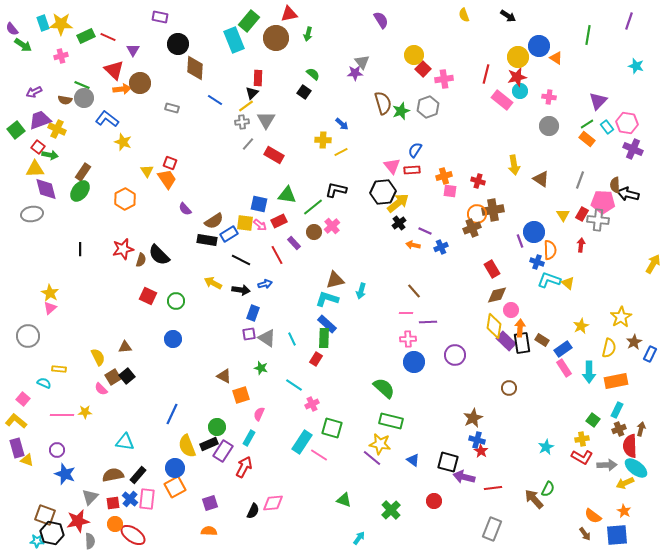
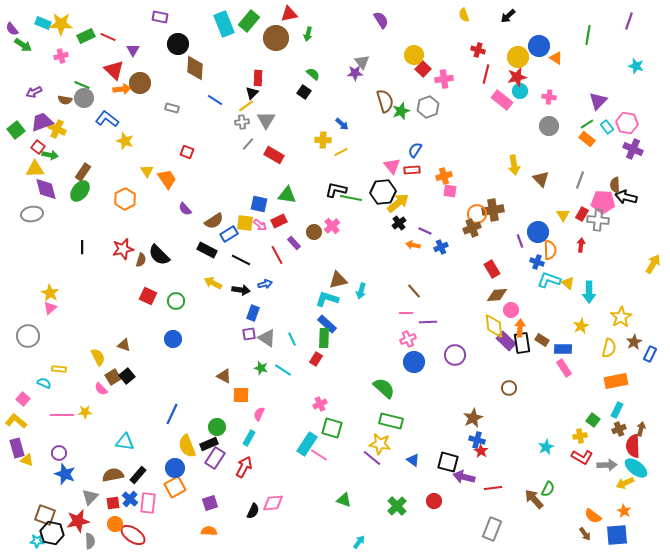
black arrow at (508, 16): rotated 105 degrees clockwise
cyan rectangle at (43, 23): rotated 49 degrees counterclockwise
cyan rectangle at (234, 40): moved 10 px left, 16 px up
brown semicircle at (383, 103): moved 2 px right, 2 px up
purple trapezoid at (40, 120): moved 2 px right, 2 px down
yellow star at (123, 142): moved 2 px right, 1 px up
red square at (170, 163): moved 17 px right, 11 px up
brown triangle at (541, 179): rotated 12 degrees clockwise
red cross at (478, 181): moved 131 px up
black arrow at (628, 194): moved 2 px left, 3 px down
green line at (313, 207): moved 38 px right, 9 px up; rotated 50 degrees clockwise
blue circle at (534, 232): moved 4 px right
black rectangle at (207, 240): moved 10 px down; rotated 18 degrees clockwise
black line at (80, 249): moved 2 px right, 2 px up
brown triangle at (335, 280): moved 3 px right
brown diamond at (497, 295): rotated 10 degrees clockwise
yellow diamond at (494, 326): rotated 15 degrees counterclockwise
pink cross at (408, 339): rotated 21 degrees counterclockwise
brown triangle at (125, 347): moved 1 px left, 2 px up; rotated 24 degrees clockwise
blue rectangle at (563, 349): rotated 36 degrees clockwise
cyan arrow at (589, 372): moved 80 px up
cyan line at (294, 385): moved 11 px left, 15 px up
orange square at (241, 395): rotated 18 degrees clockwise
pink cross at (312, 404): moved 8 px right
yellow cross at (582, 439): moved 2 px left, 3 px up
cyan rectangle at (302, 442): moved 5 px right, 2 px down
red semicircle at (630, 446): moved 3 px right
purple circle at (57, 450): moved 2 px right, 3 px down
purple rectangle at (223, 451): moved 8 px left, 7 px down
pink rectangle at (147, 499): moved 1 px right, 4 px down
green cross at (391, 510): moved 6 px right, 4 px up
cyan arrow at (359, 538): moved 4 px down
